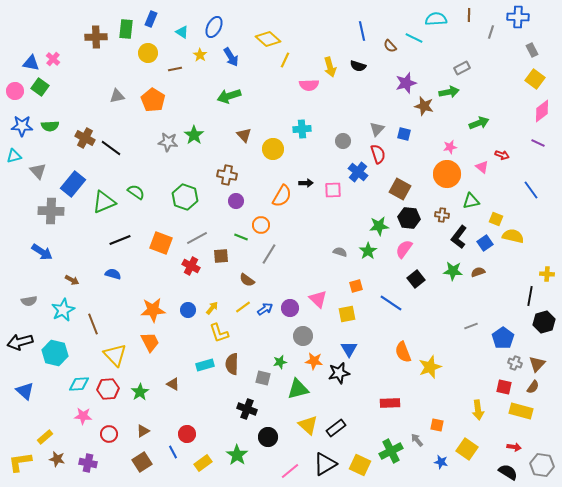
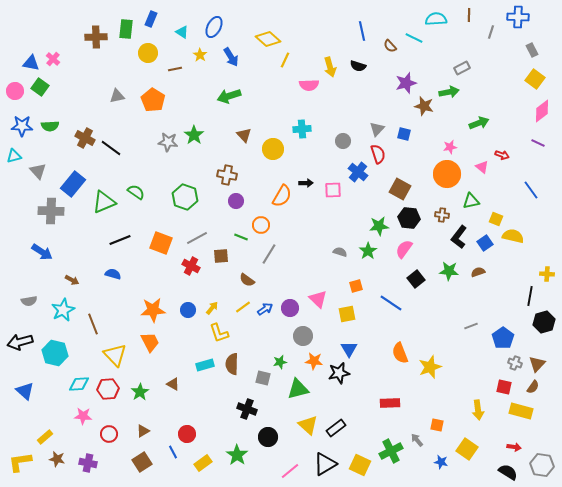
green star at (453, 271): moved 4 px left
orange semicircle at (403, 352): moved 3 px left, 1 px down
